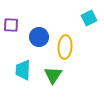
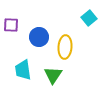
cyan square: rotated 14 degrees counterclockwise
cyan trapezoid: rotated 10 degrees counterclockwise
